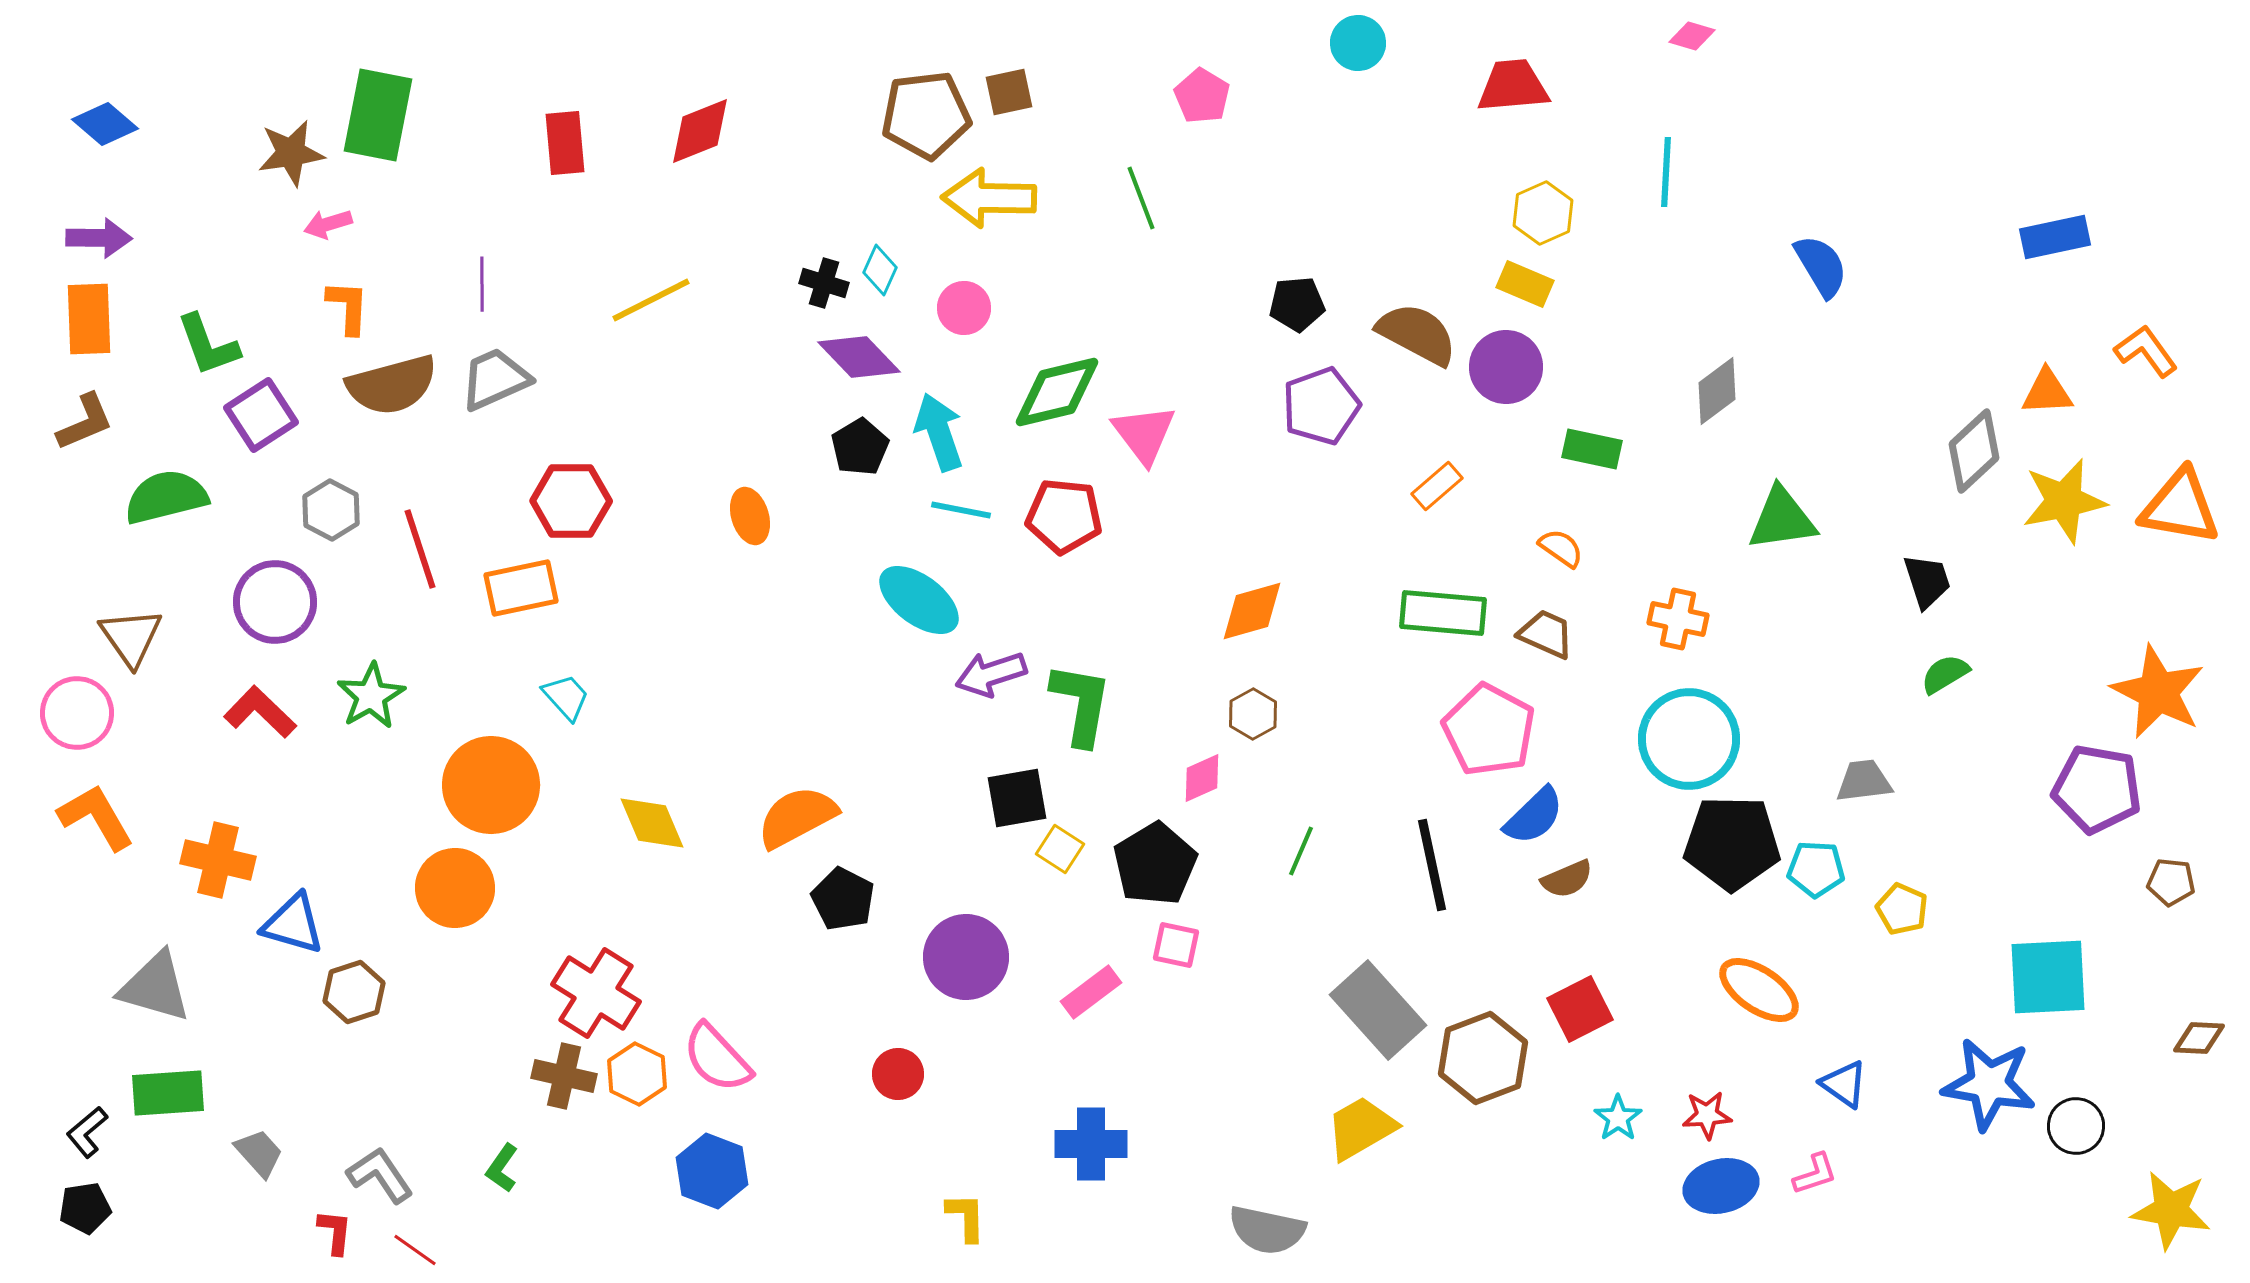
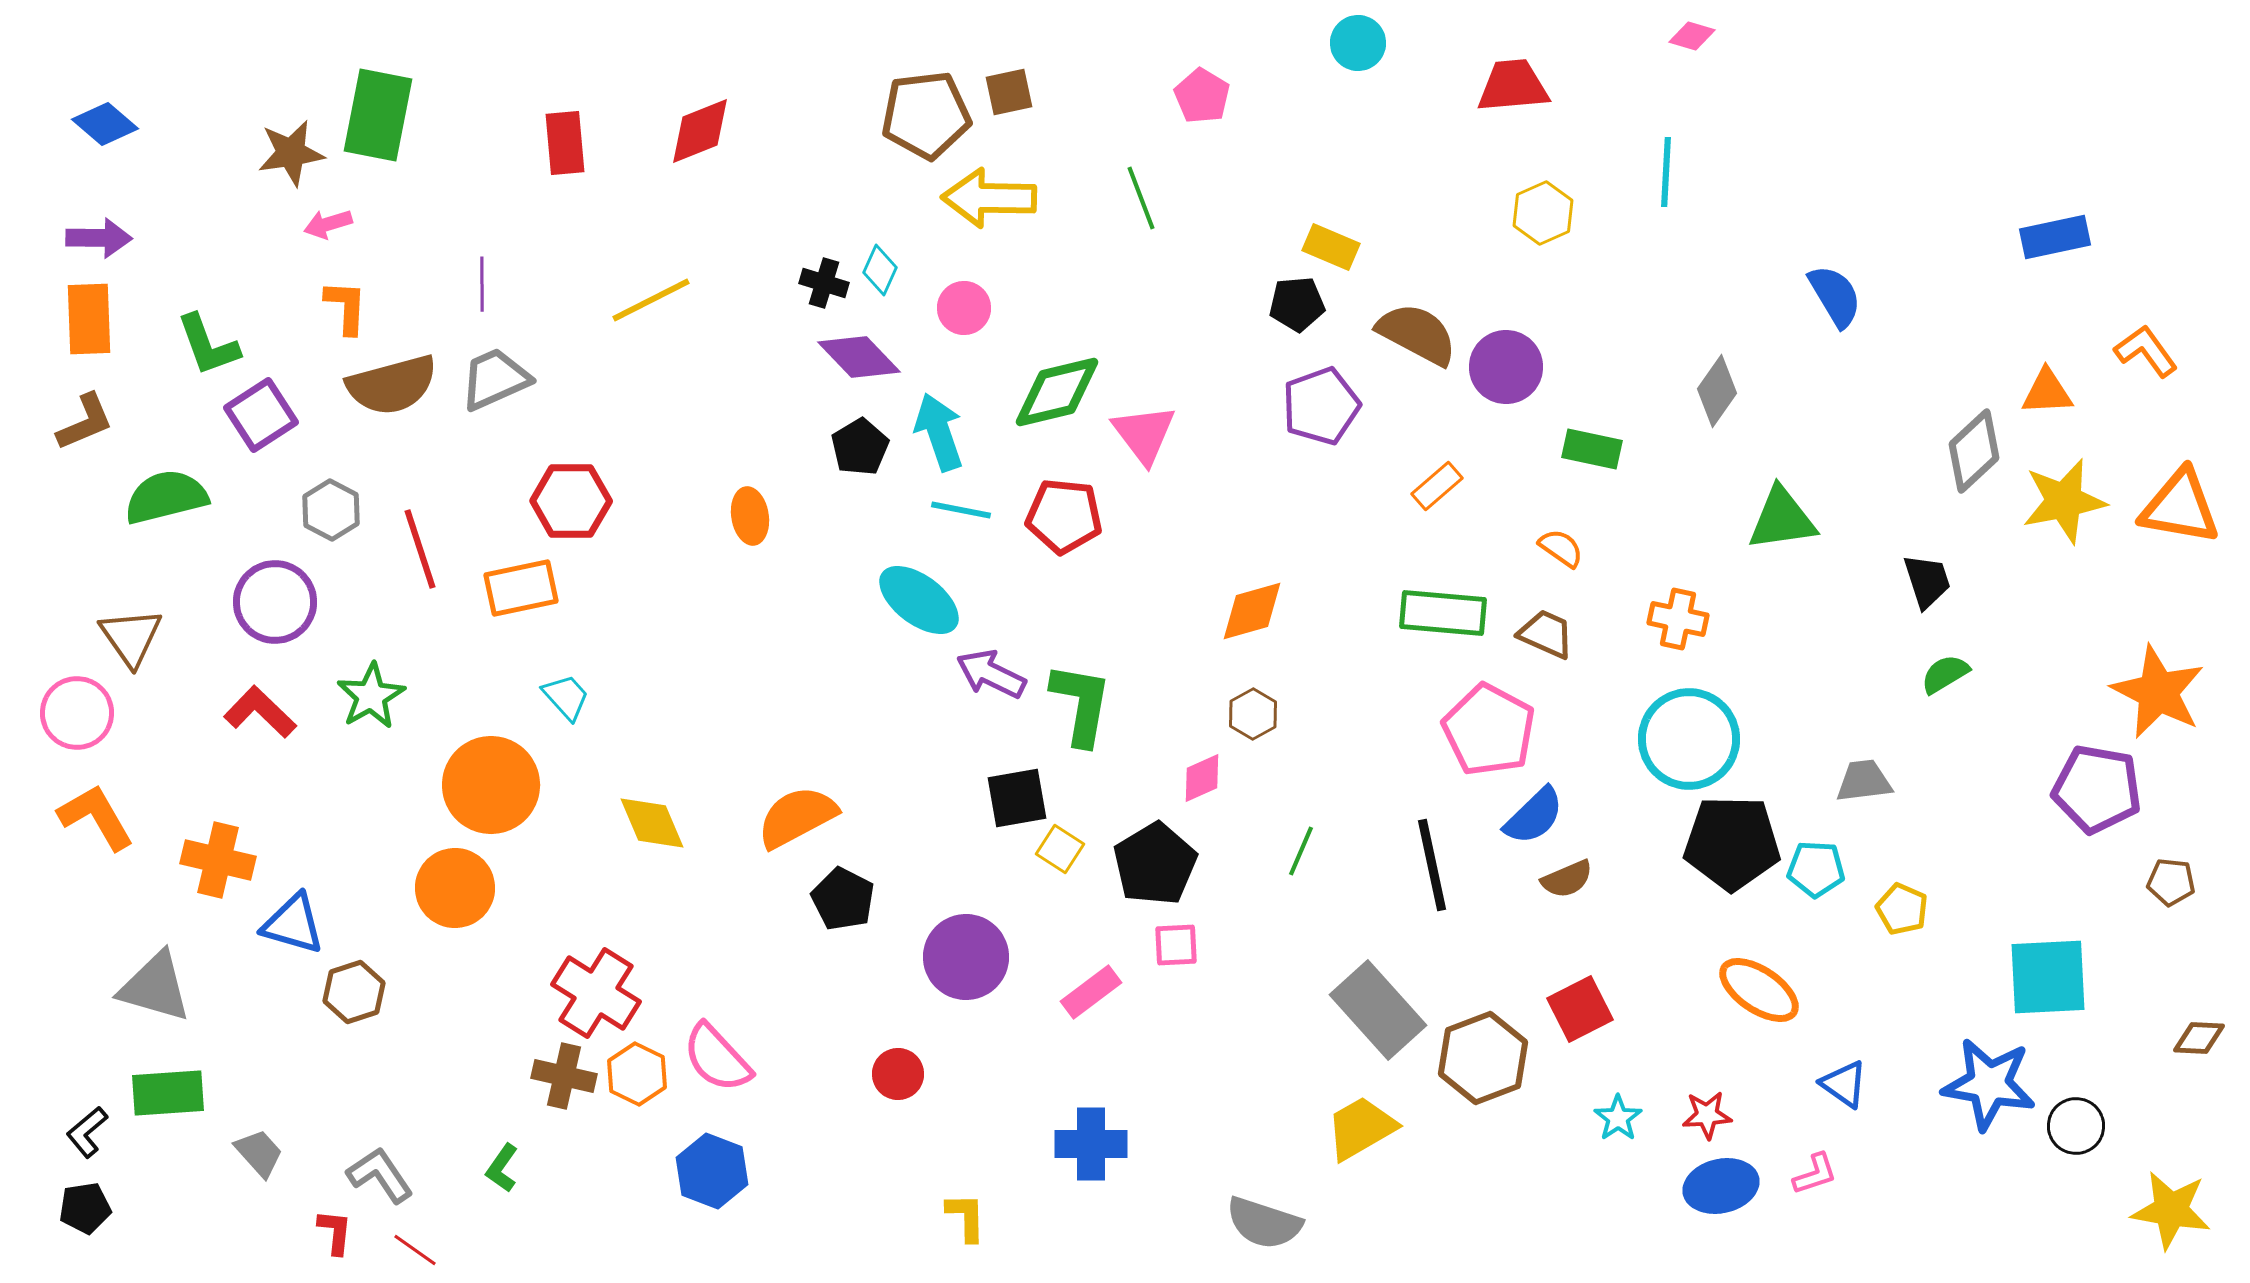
blue semicircle at (1821, 266): moved 14 px right, 30 px down
yellow rectangle at (1525, 284): moved 194 px left, 37 px up
orange L-shape at (348, 307): moved 2 px left
gray diamond at (1717, 391): rotated 18 degrees counterclockwise
orange ellipse at (750, 516): rotated 8 degrees clockwise
purple arrow at (991, 674): rotated 44 degrees clockwise
pink square at (1176, 945): rotated 15 degrees counterclockwise
gray semicircle at (1267, 1230): moved 3 px left, 7 px up; rotated 6 degrees clockwise
